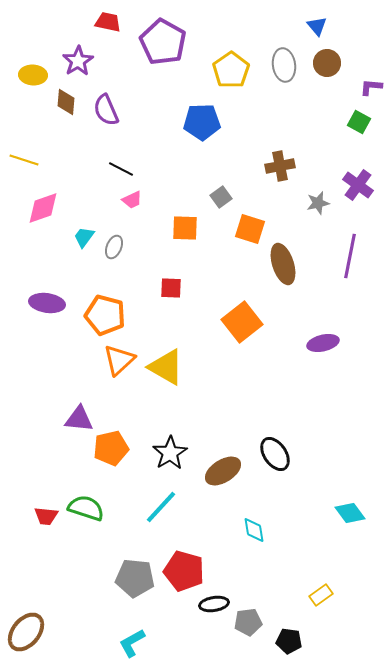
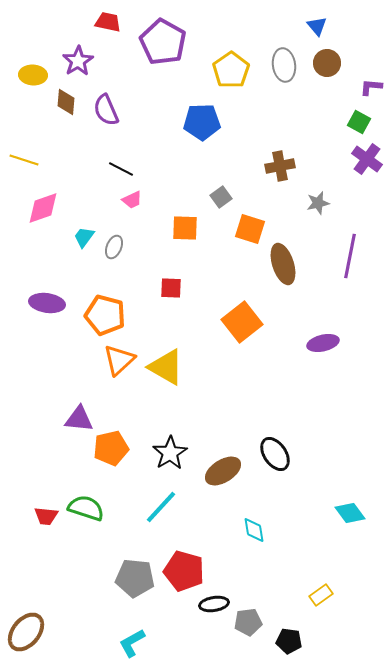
purple cross at (358, 185): moved 9 px right, 26 px up
